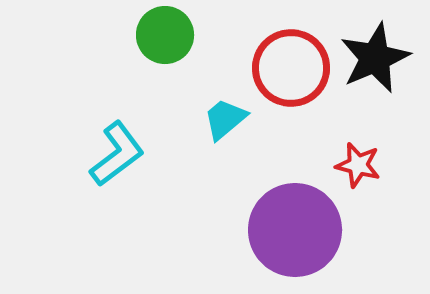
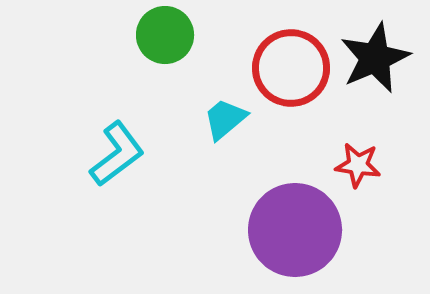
red star: rotated 6 degrees counterclockwise
